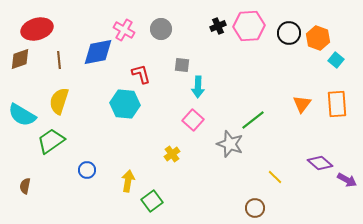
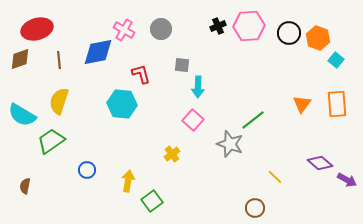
cyan hexagon: moved 3 px left
